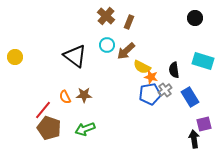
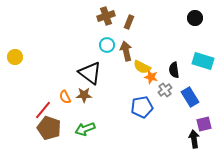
brown cross: rotated 30 degrees clockwise
brown arrow: rotated 120 degrees clockwise
black triangle: moved 15 px right, 17 px down
blue pentagon: moved 8 px left, 13 px down
